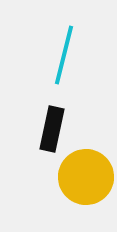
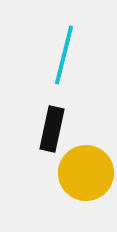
yellow circle: moved 4 px up
